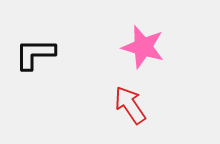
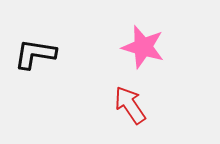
black L-shape: rotated 9 degrees clockwise
